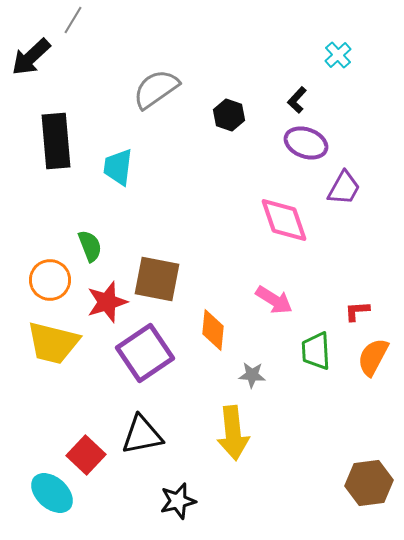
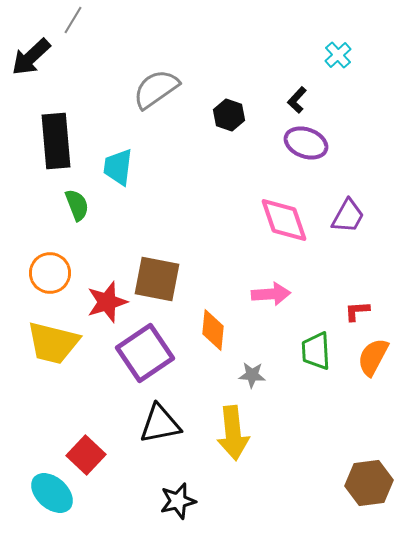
purple trapezoid: moved 4 px right, 28 px down
green semicircle: moved 13 px left, 41 px up
orange circle: moved 7 px up
pink arrow: moved 3 px left, 6 px up; rotated 36 degrees counterclockwise
black triangle: moved 18 px right, 11 px up
